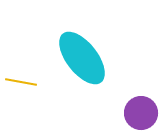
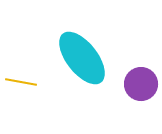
purple circle: moved 29 px up
